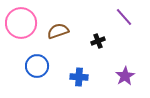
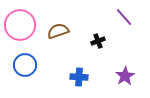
pink circle: moved 1 px left, 2 px down
blue circle: moved 12 px left, 1 px up
